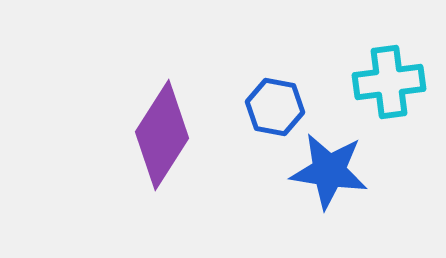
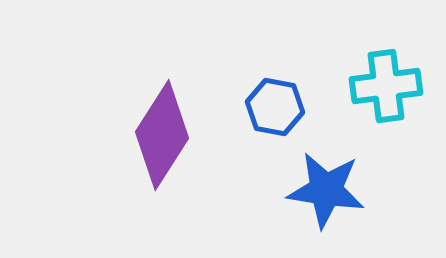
cyan cross: moved 3 px left, 4 px down
blue star: moved 3 px left, 19 px down
